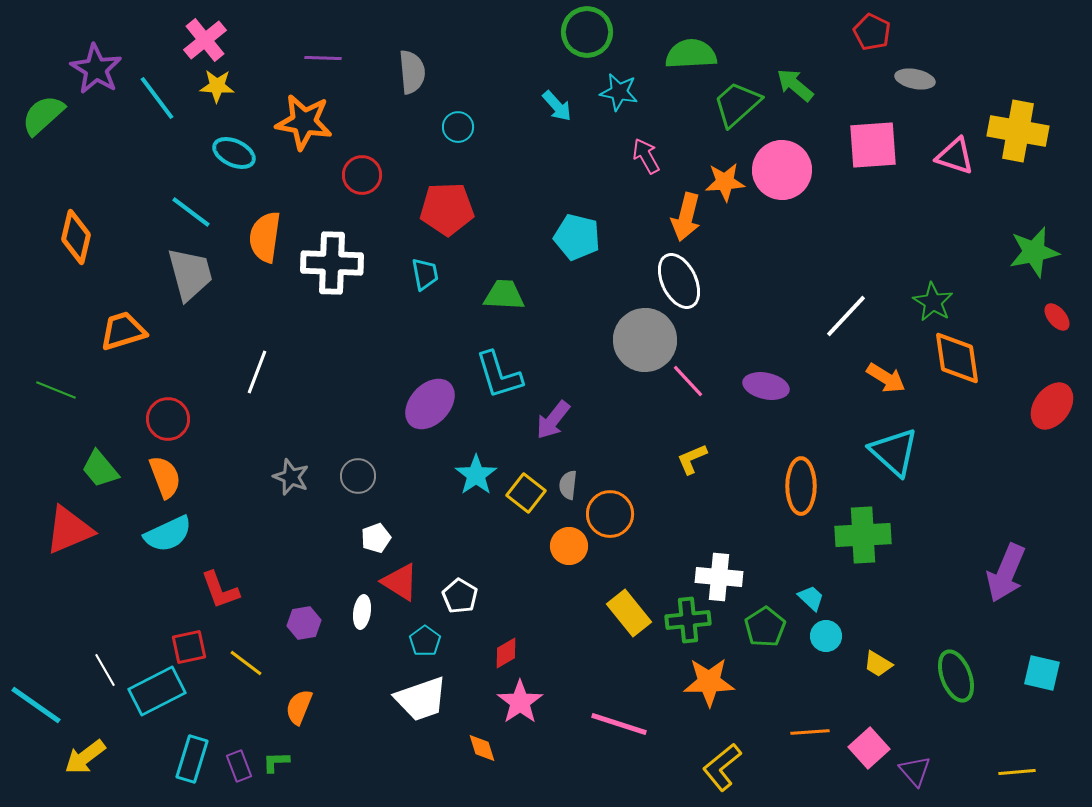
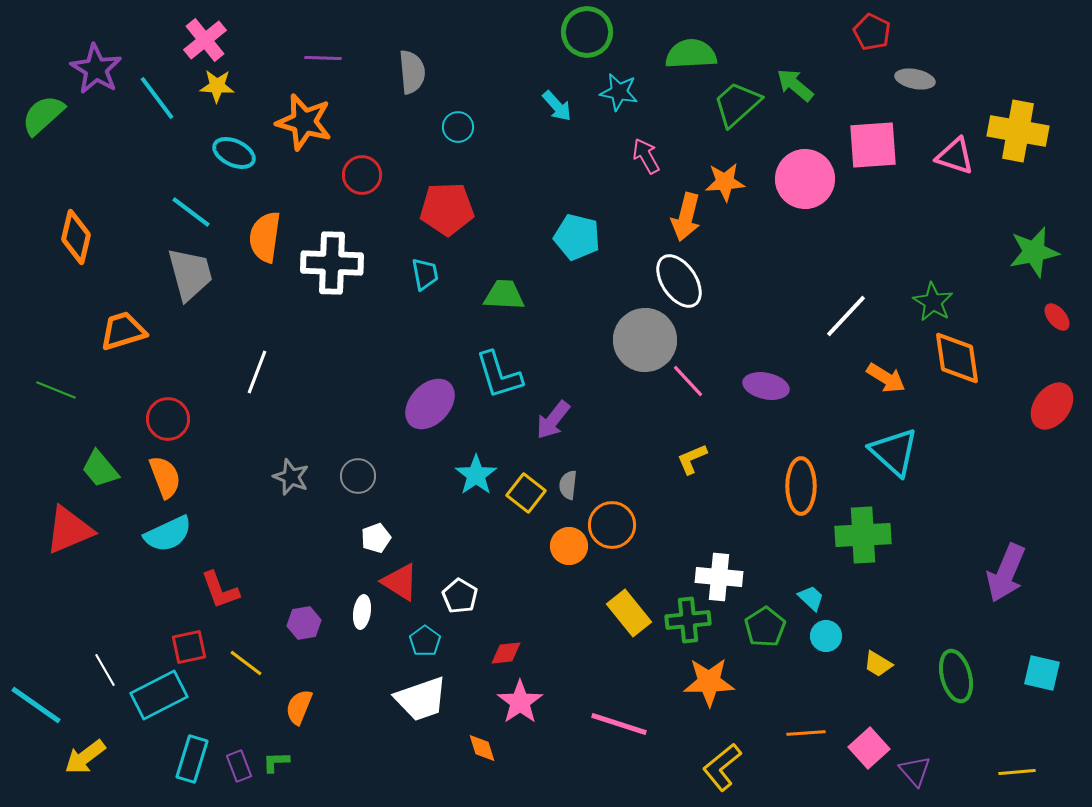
orange star at (304, 122): rotated 6 degrees clockwise
pink circle at (782, 170): moved 23 px right, 9 px down
white ellipse at (679, 281): rotated 8 degrees counterclockwise
orange circle at (610, 514): moved 2 px right, 11 px down
red diamond at (506, 653): rotated 24 degrees clockwise
green ellipse at (956, 676): rotated 6 degrees clockwise
cyan rectangle at (157, 691): moved 2 px right, 4 px down
orange line at (810, 732): moved 4 px left, 1 px down
